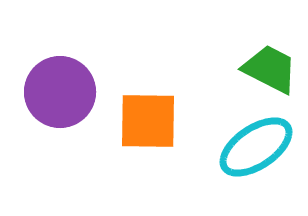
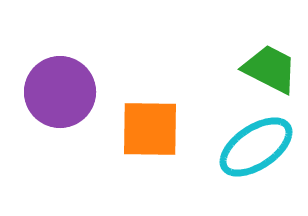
orange square: moved 2 px right, 8 px down
